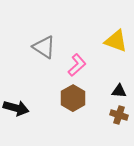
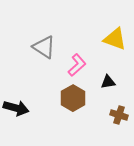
yellow triangle: moved 1 px left, 2 px up
black triangle: moved 11 px left, 9 px up; rotated 14 degrees counterclockwise
